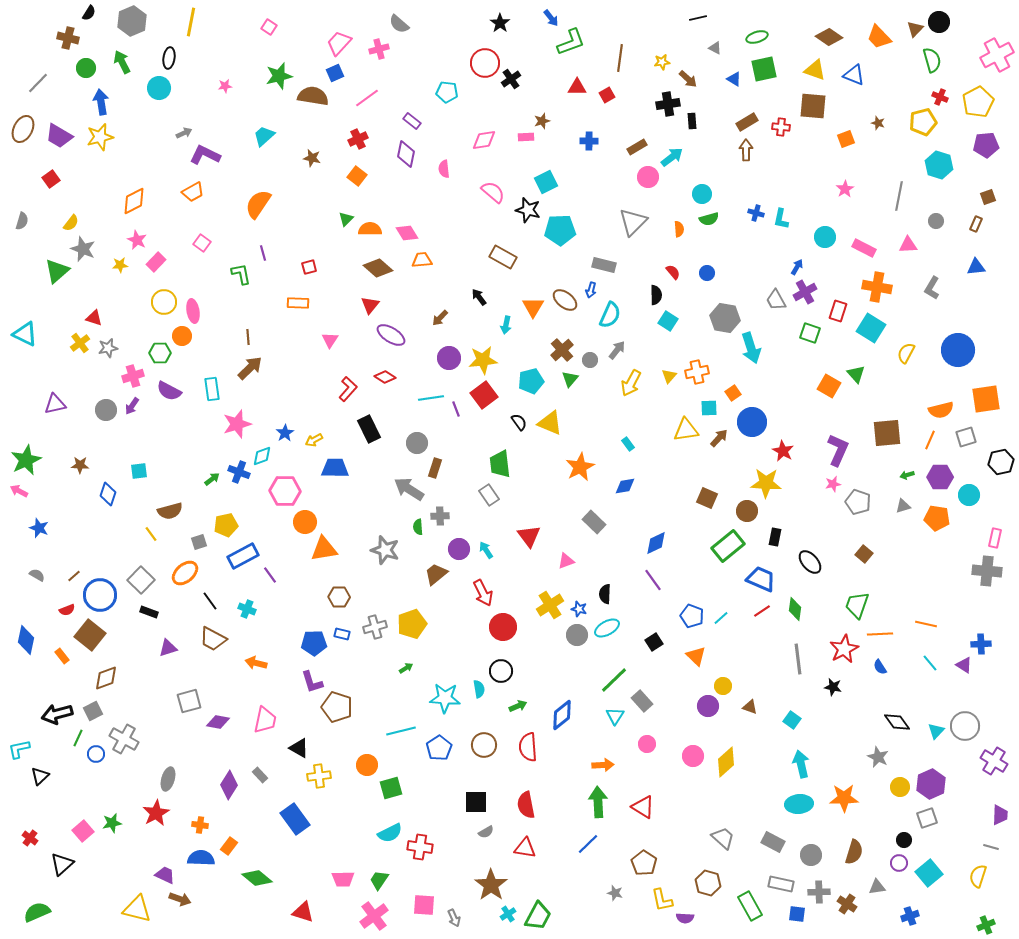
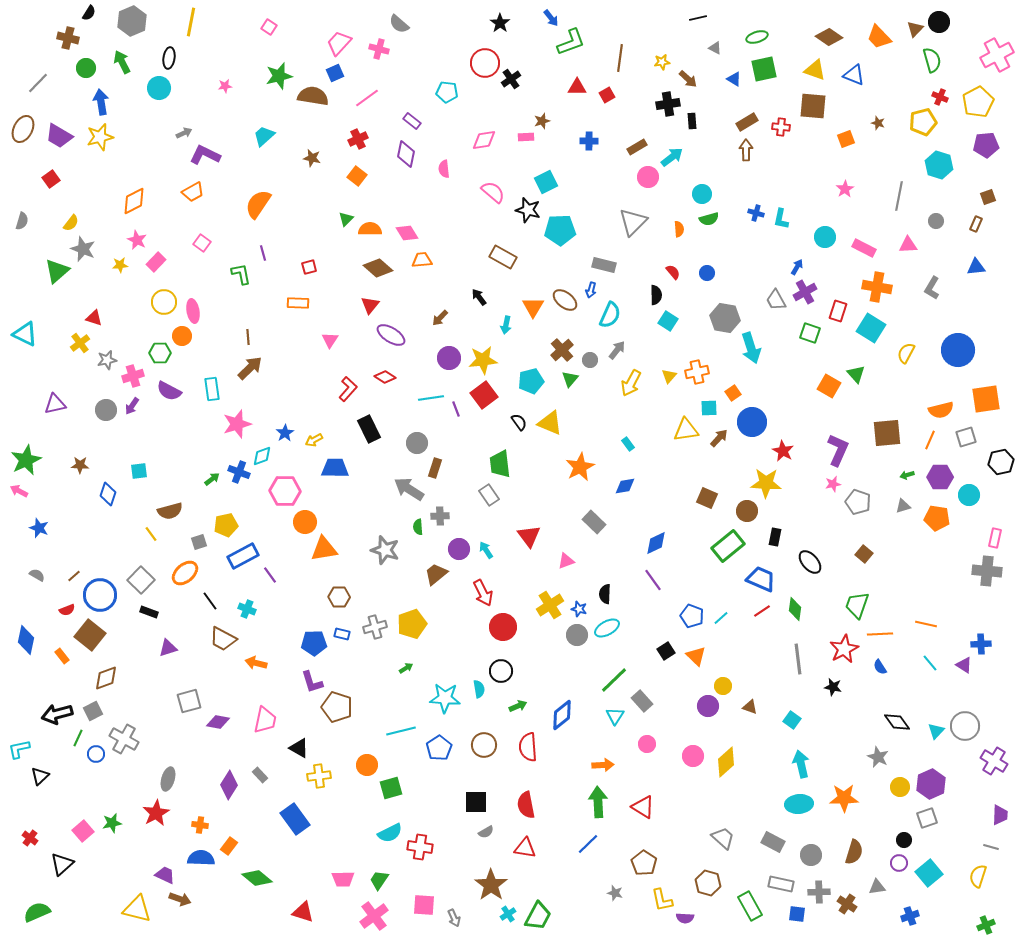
pink cross at (379, 49): rotated 30 degrees clockwise
gray star at (108, 348): moved 1 px left, 12 px down
brown trapezoid at (213, 639): moved 10 px right
black square at (654, 642): moved 12 px right, 9 px down
